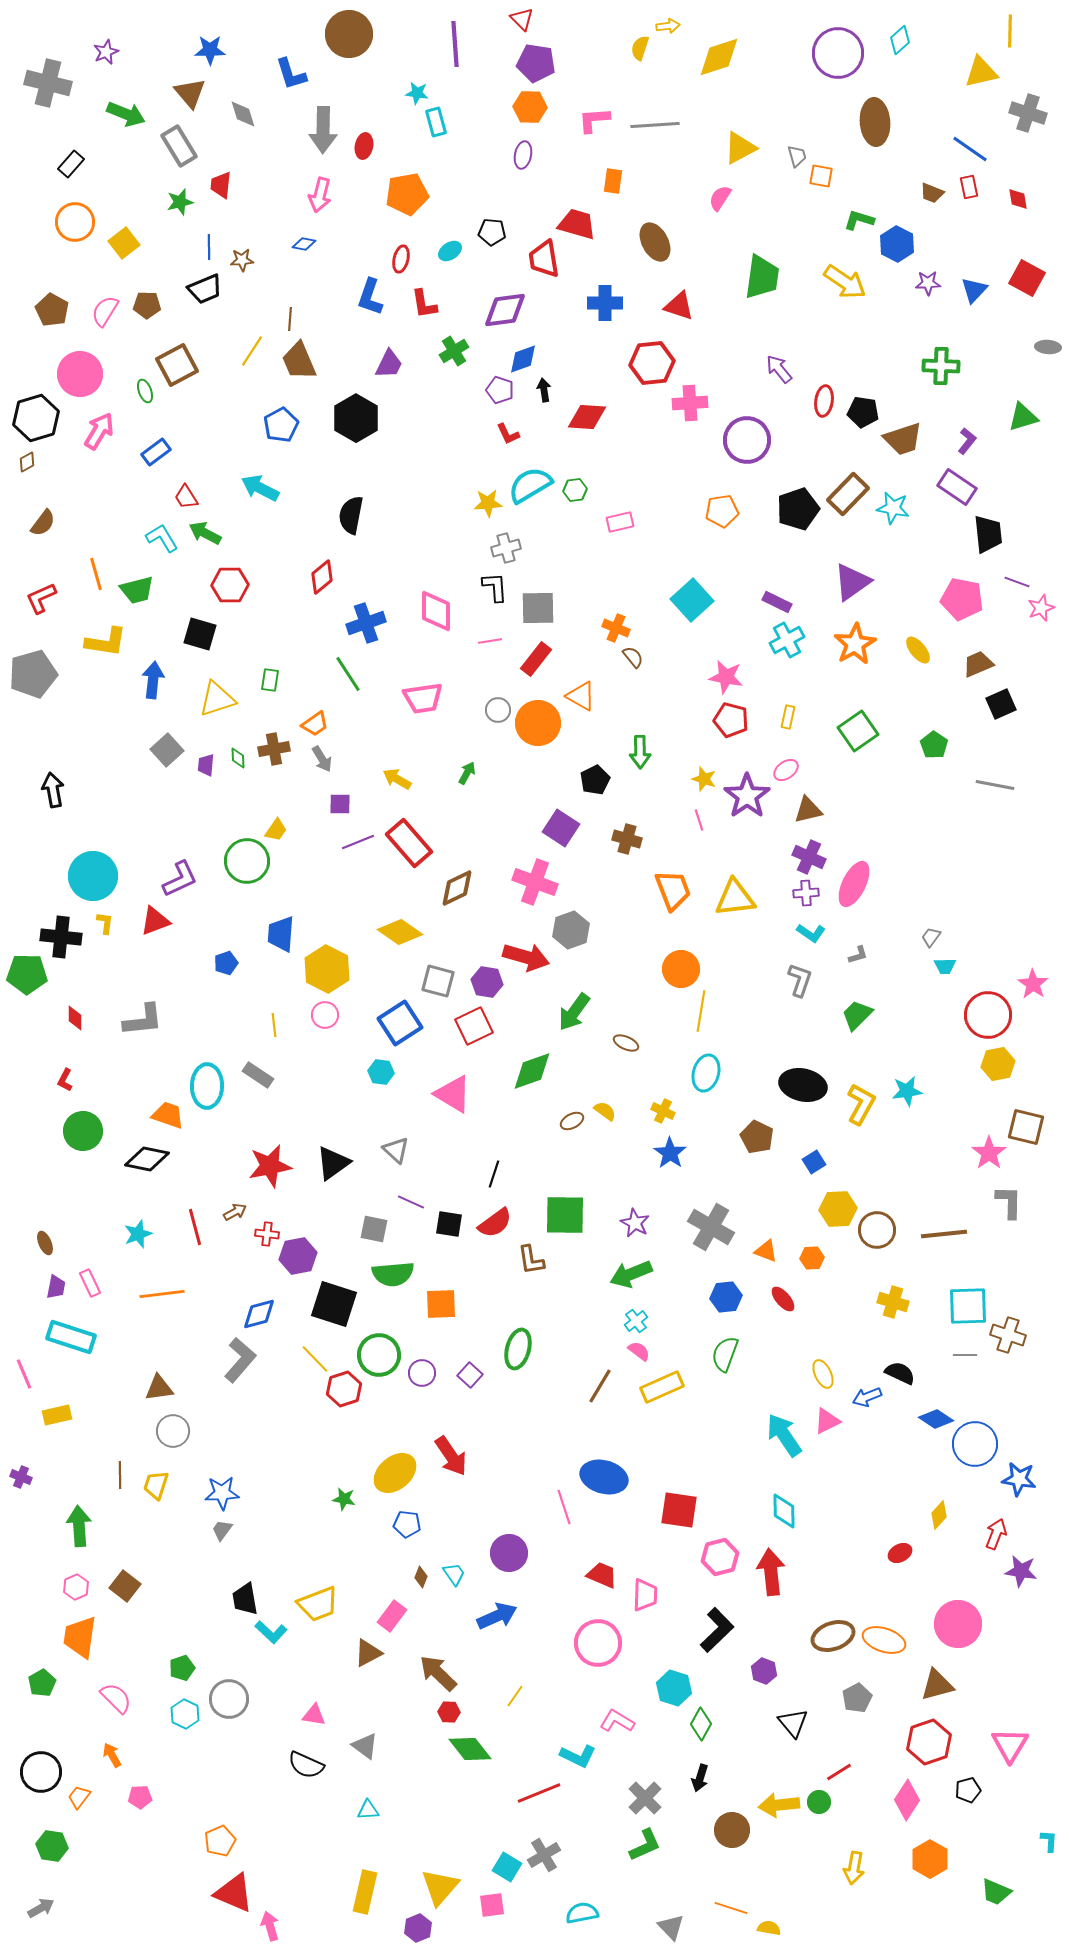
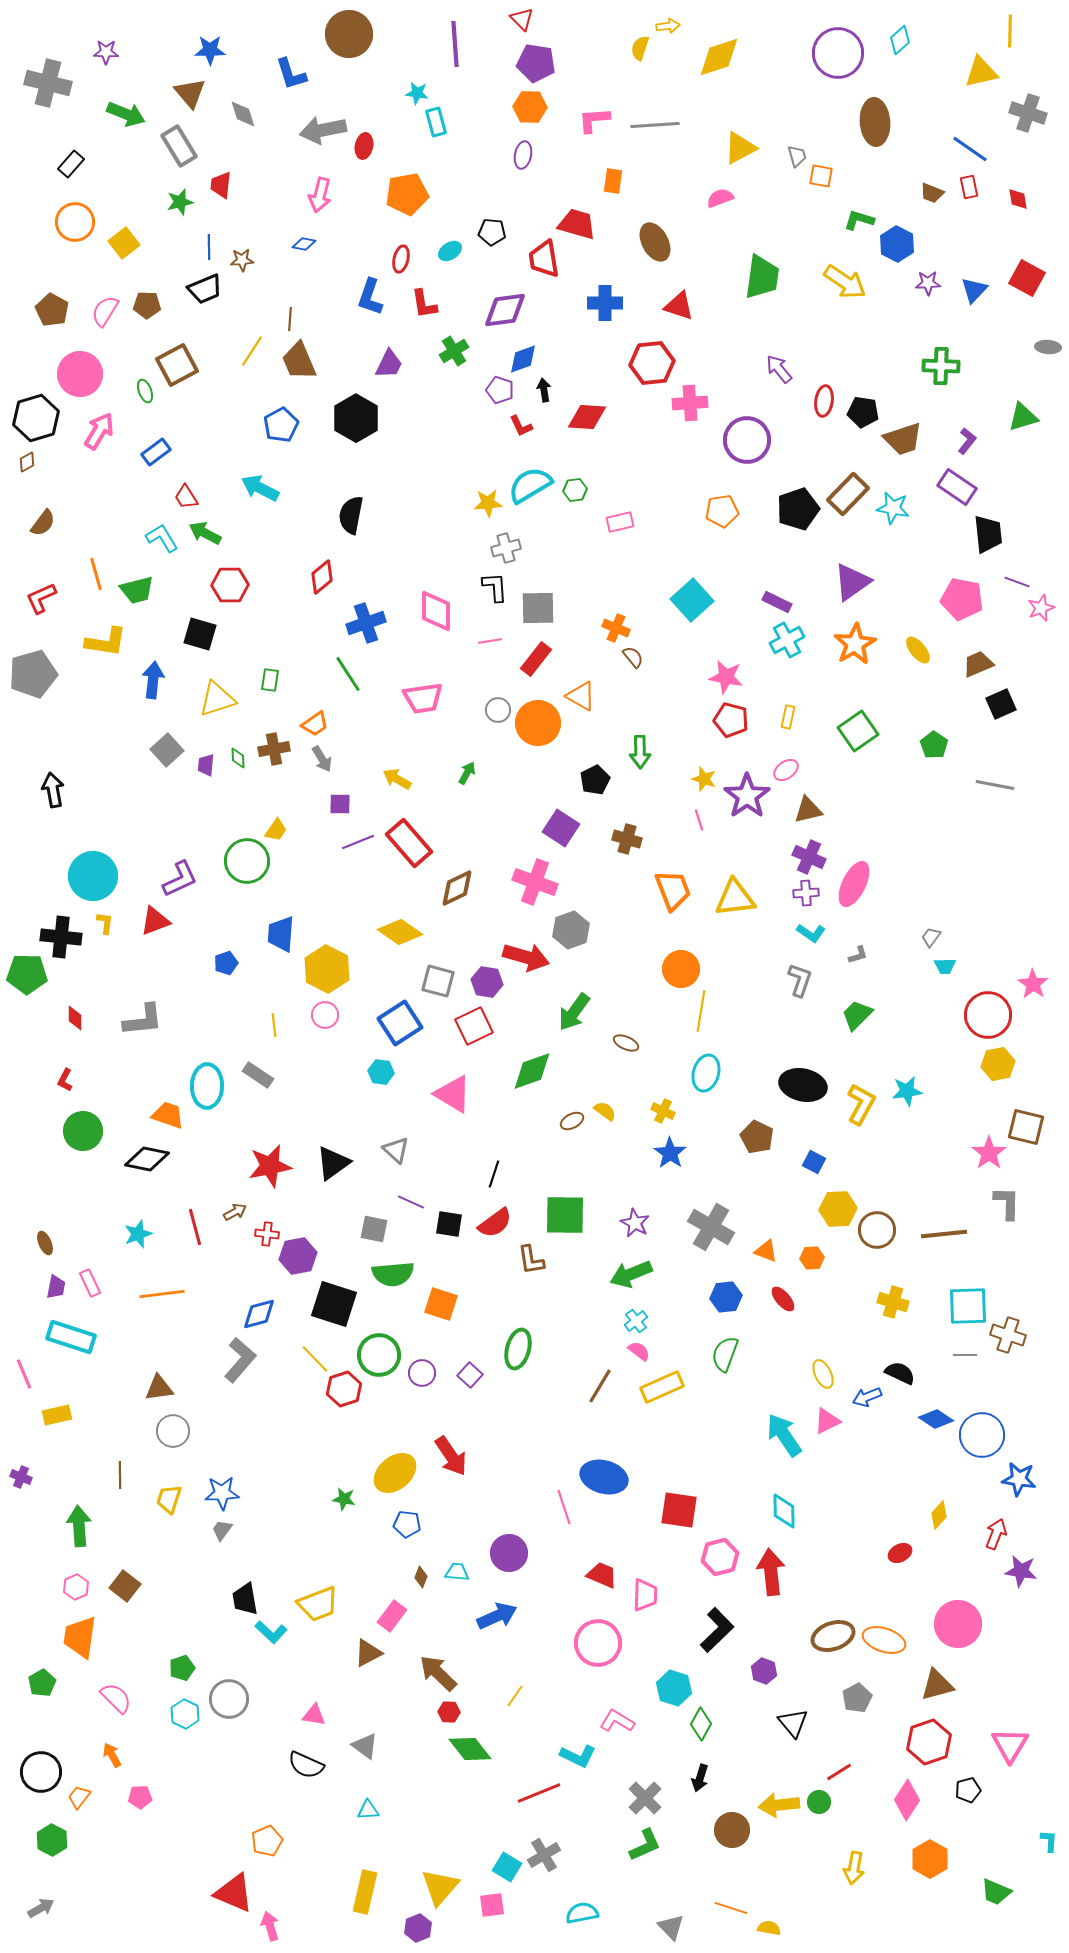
purple star at (106, 52): rotated 25 degrees clockwise
gray arrow at (323, 130): rotated 78 degrees clockwise
pink semicircle at (720, 198): rotated 36 degrees clockwise
red L-shape at (508, 434): moved 13 px right, 8 px up
blue square at (814, 1162): rotated 30 degrees counterclockwise
gray L-shape at (1009, 1202): moved 2 px left, 1 px down
orange square at (441, 1304): rotated 20 degrees clockwise
blue circle at (975, 1444): moved 7 px right, 9 px up
yellow trapezoid at (156, 1485): moved 13 px right, 14 px down
cyan trapezoid at (454, 1574): moved 3 px right, 2 px up; rotated 50 degrees counterclockwise
orange pentagon at (220, 1841): moved 47 px right
green hexagon at (52, 1846): moved 6 px up; rotated 20 degrees clockwise
